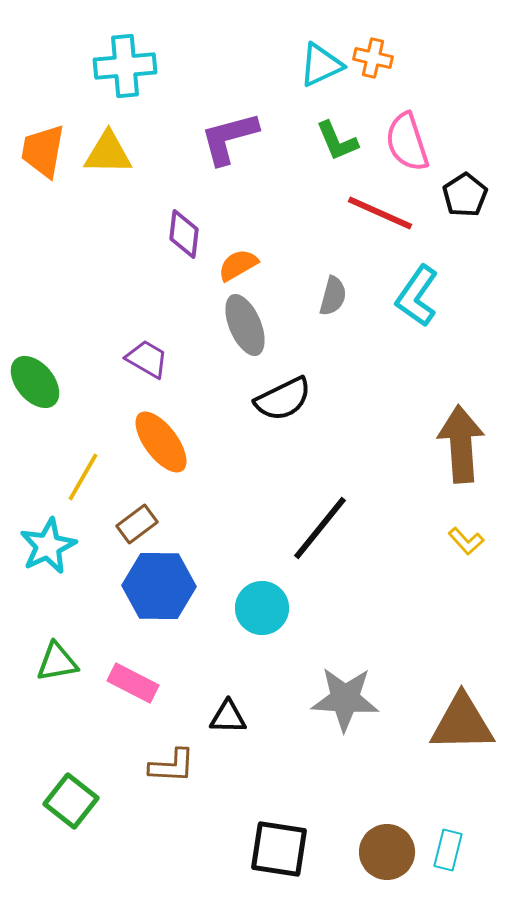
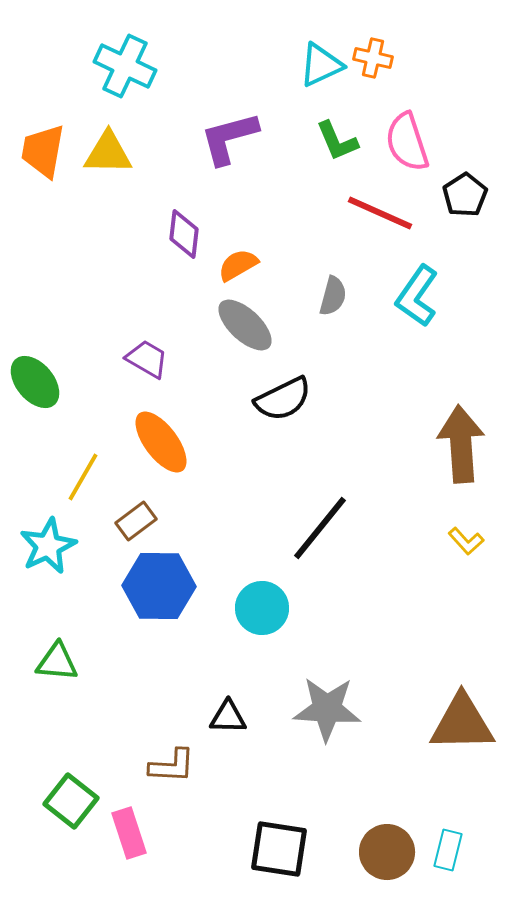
cyan cross: rotated 30 degrees clockwise
gray ellipse: rotated 24 degrees counterclockwise
brown rectangle: moved 1 px left, 3 px up
green triangle: rotated 15 degrees clockwise
pink rectangle: moved 4 px left, 150 px down; rotated 45 degrees clockwise
gray star: moved 18 px left, 10 px down
